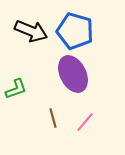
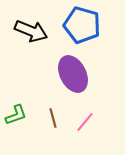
blue pentagon: moved 7 px right, 6 px up
green L-shape: moved 26 px down
